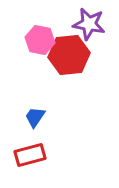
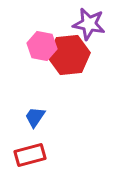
pink hexagon: moved 2 px right, 6 px down
